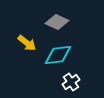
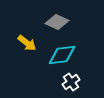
cyan diamond: moved 4 px right
